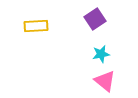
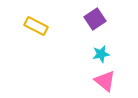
yellow rectangle: rotated 30 degrees clockwise
